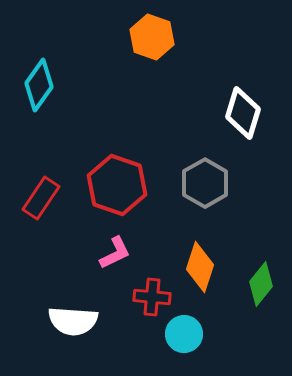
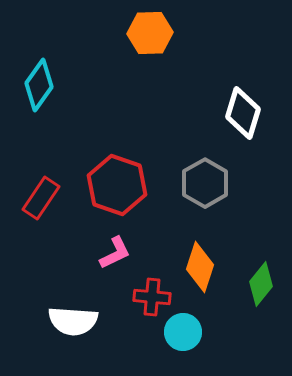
orange hexagon: moved 2 px left, 4 px up; rotated 21 degrees counterclockwise
cyan circle: moved 1 px left, 2 px up
